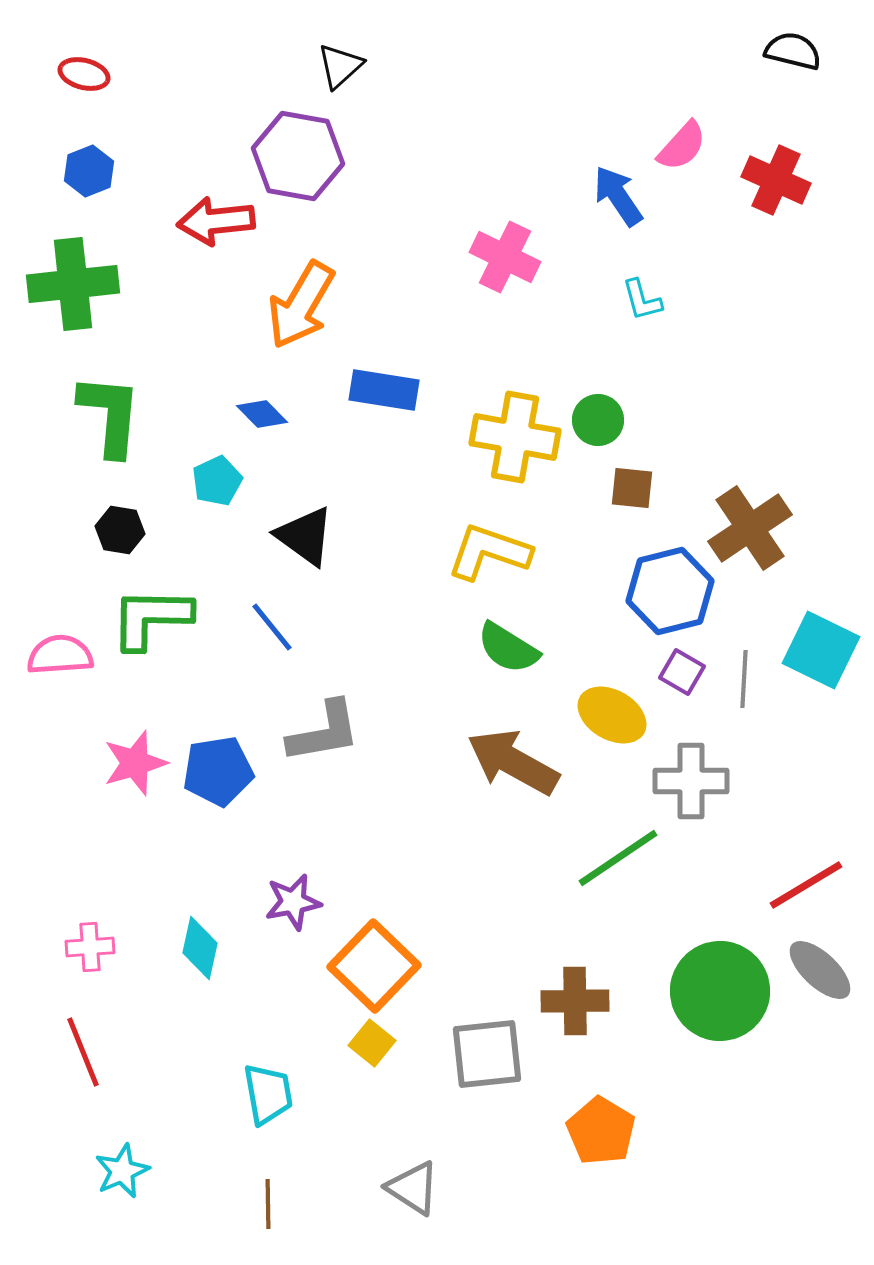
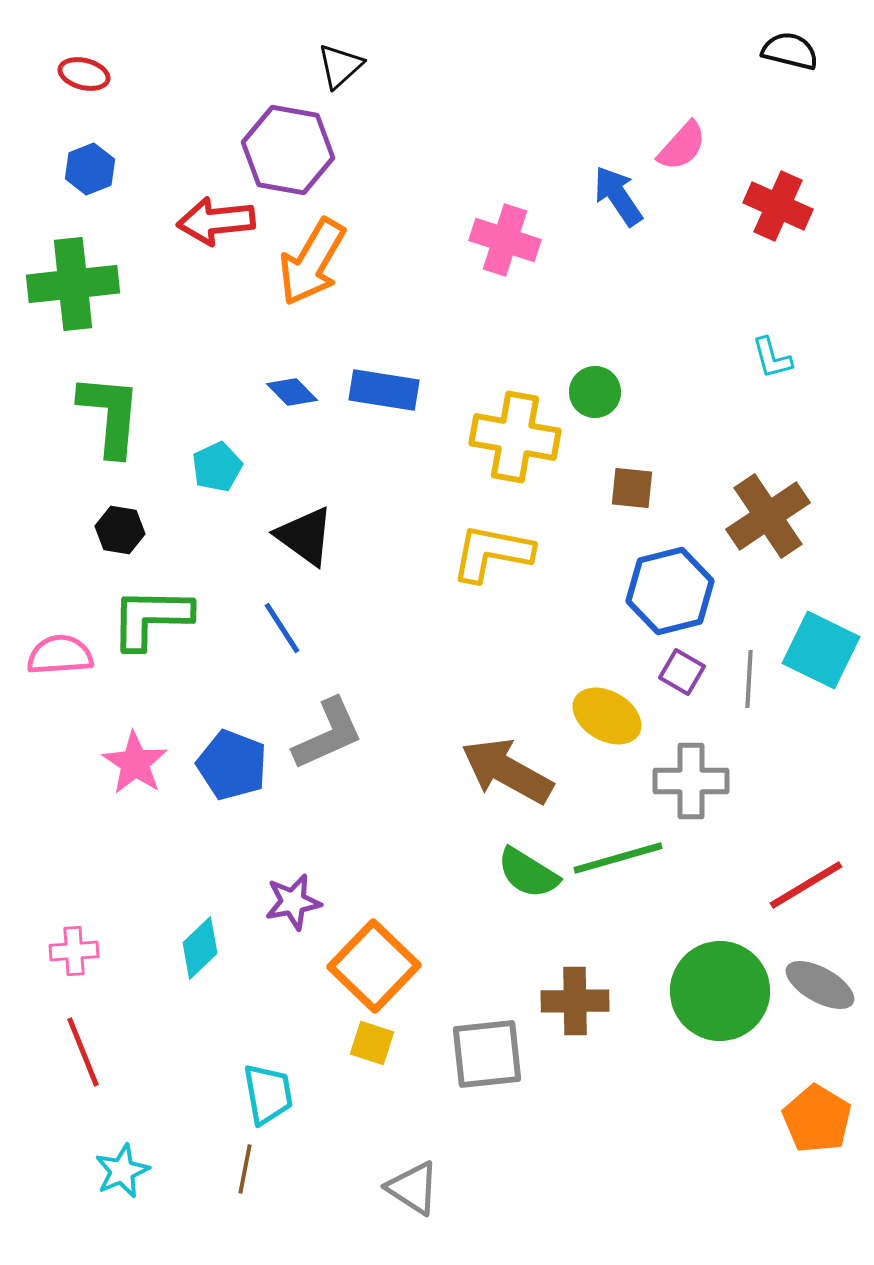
black semicircle at (793, 51): moved 3 px left
purple hexagon at (298, 156): moved 10 px left, 6 px up
blue hexagon at (89, 171): moved 1 px right, 2 px up
red cross at (776, 180): moved 2 px right, 26 px down
pink cross at (505, 257): moved 17 px up; rotated 8 degrees counterclockwise
cyan L-shape at (642, 300): moved 130 px right, 58 px down
orange arrow at (301, 305): moved 11 px right, 43 px up
blue diamond at (262, 414): moved 30 px right, 22 px up
green circle at (598, 420): moved 3 px left, 28 px up
cyan pentagon at (217, 481): moved 14 px up
brown cross at (750, 528): moved 18 px right, 12 px up
yellow L-shape at (489, 552): moved 3 px right, 1 px down; rotated 8 degrees counterclockwise
blue line at (272, 627): moved 10 px right, 1 px down; rotated 6 degrees clockwise
green semicircle at (508, 648): moved 20 px right, 225 px down
gray line at (744, 679): moved 5 px right
yellow ellipse at (612, 715): moved 5 px left, 1 px down
gray L-shape at (324, 732): moved 4 px right, 2 px down; rotated 14 degrees counterclockwise
brown arrow at (513, 762): moved 6 px left, 9 px down
pink star at (135, 763): rotated 22 degrees counterclockwise
blue pentagon at (218, 771): moved 14 px right, 6 px up; rotated 30 degrees clockwise
green line at (618, 858): rotated 18 degrees clockwise
pink cross at (90, 947): moved 16 px left, 4 px down
cyan diamond at (200, 948): rotated 34 degrees clockwise
gray ellipse at (820, 970): moved 15 px down; rotated 14 degrees counterclockwise
yellow square at (372, 1043): rotated 21 degrees counterclockwise
orange pentagon at (601, 1131): moved 216 px right, 12 px up
brown line at (268, 1204): moved 23 px left, 35 px up; rotated 12 degrees clockwise
